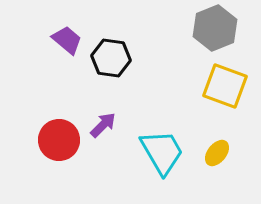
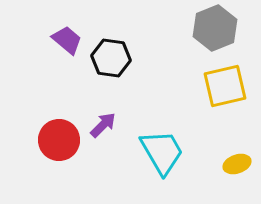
yellow square: rotated 33 degrees counterclockwise
yellow ellipse: moved 20 px right, 11 px down; rotated 32 degrees clockwise
